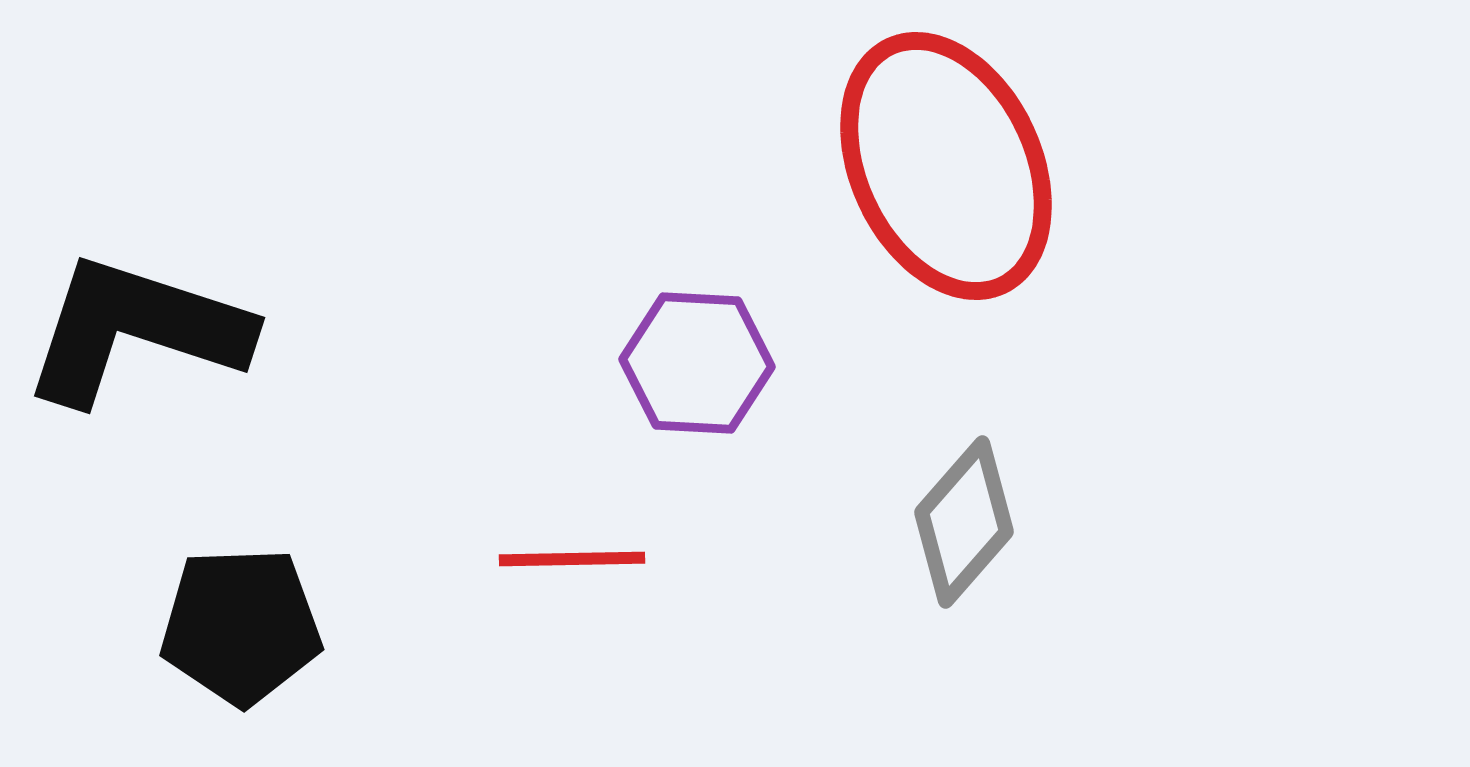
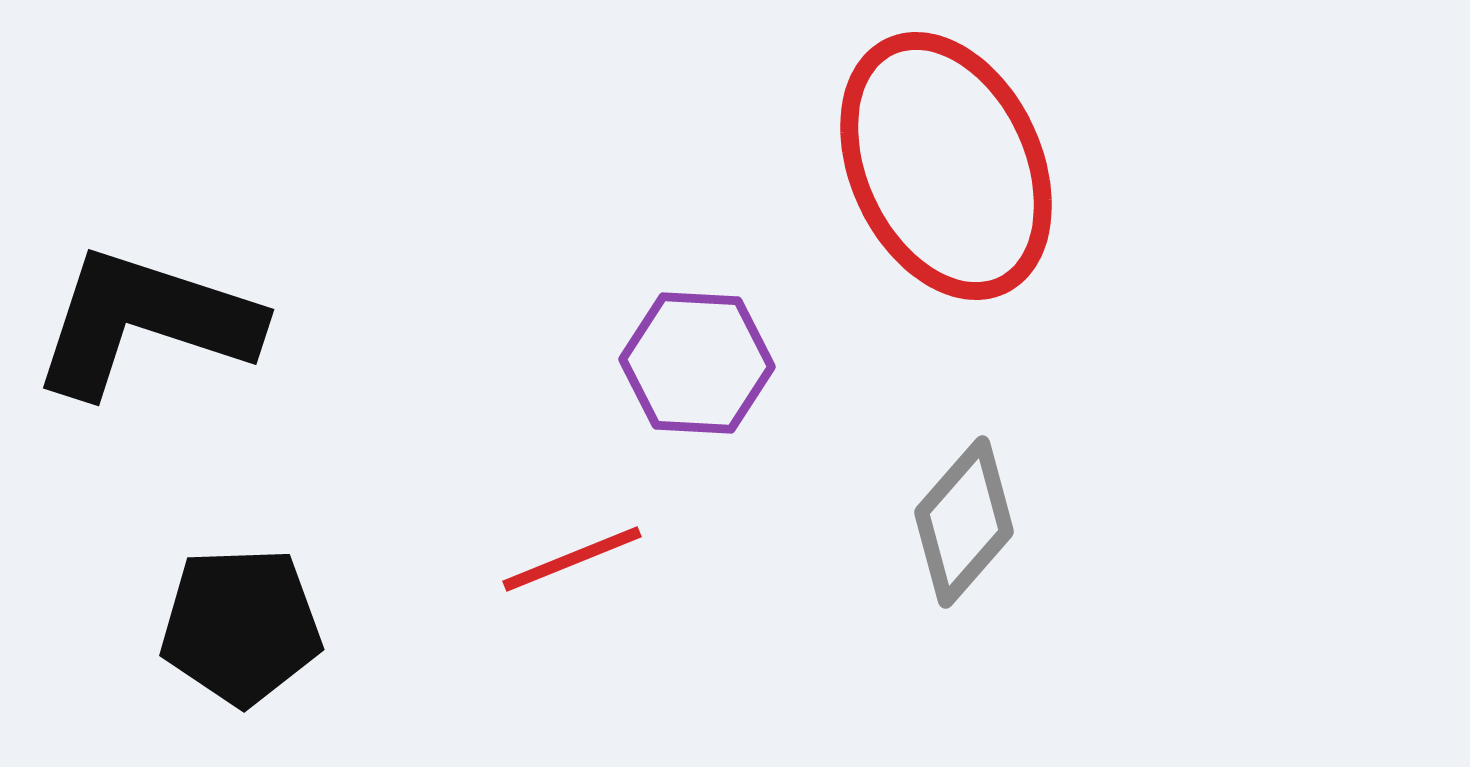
black L-shape: moved 9 px right, 8 px up
red line: rotated 21 degrees counterclockwise
